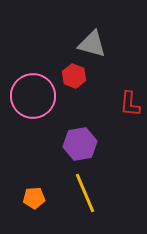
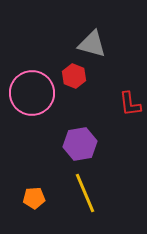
pink circle: moved 1 px left, 3 px up
red L-shape: rotated 12 degrees counterclockwise
